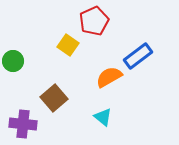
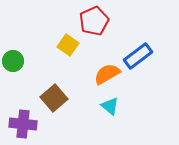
orange semicircle: moved 2 px left, 3 px up
cyan triangle: moved 7 px right, 11 px up
